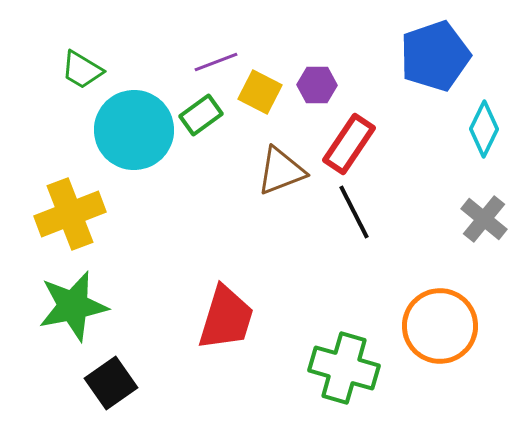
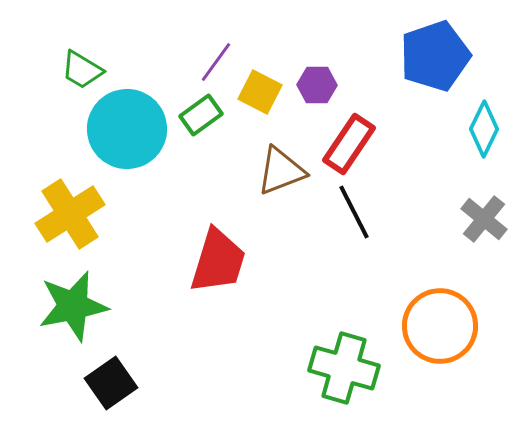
purple line: rotated 33 degrees counterclockwise
cyan circle: moved 7 px left, 1 px up
yellow cross: rotated 12 degrees counterclockwise
red trapezoid: moved 8 px left, 57 px up
